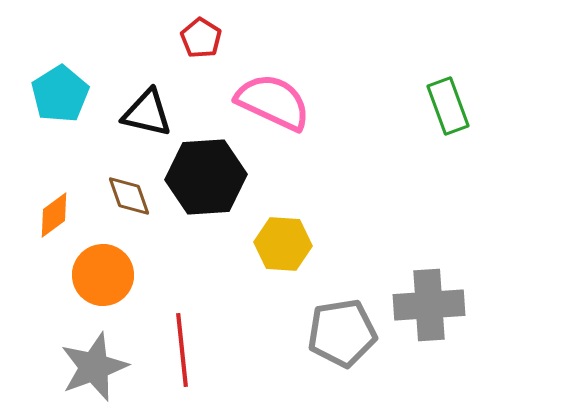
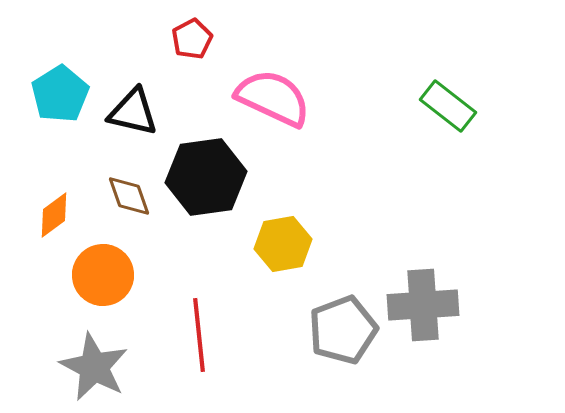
red pentagon: moved 9 px left, 1 px down; rotated 12 degrees clockwise
pink semicircle: moved 4 px up
green rectangle: rotated 32 degrees counterclockwise
black triangle: moved 14 px left, 1 px up
black hexagon: rotated 4 degrees counterclockwise
yellow hexagon: rotated 14 degrees counterclockwise
gray cross: moved 6 px left
gray pentagon: moved 1 px right, 3 px up; rotated 12 degrees counterclockwise
red line: moved 17 px right, 15 px up
gray star: rotated 24 degrees counterclockwise
